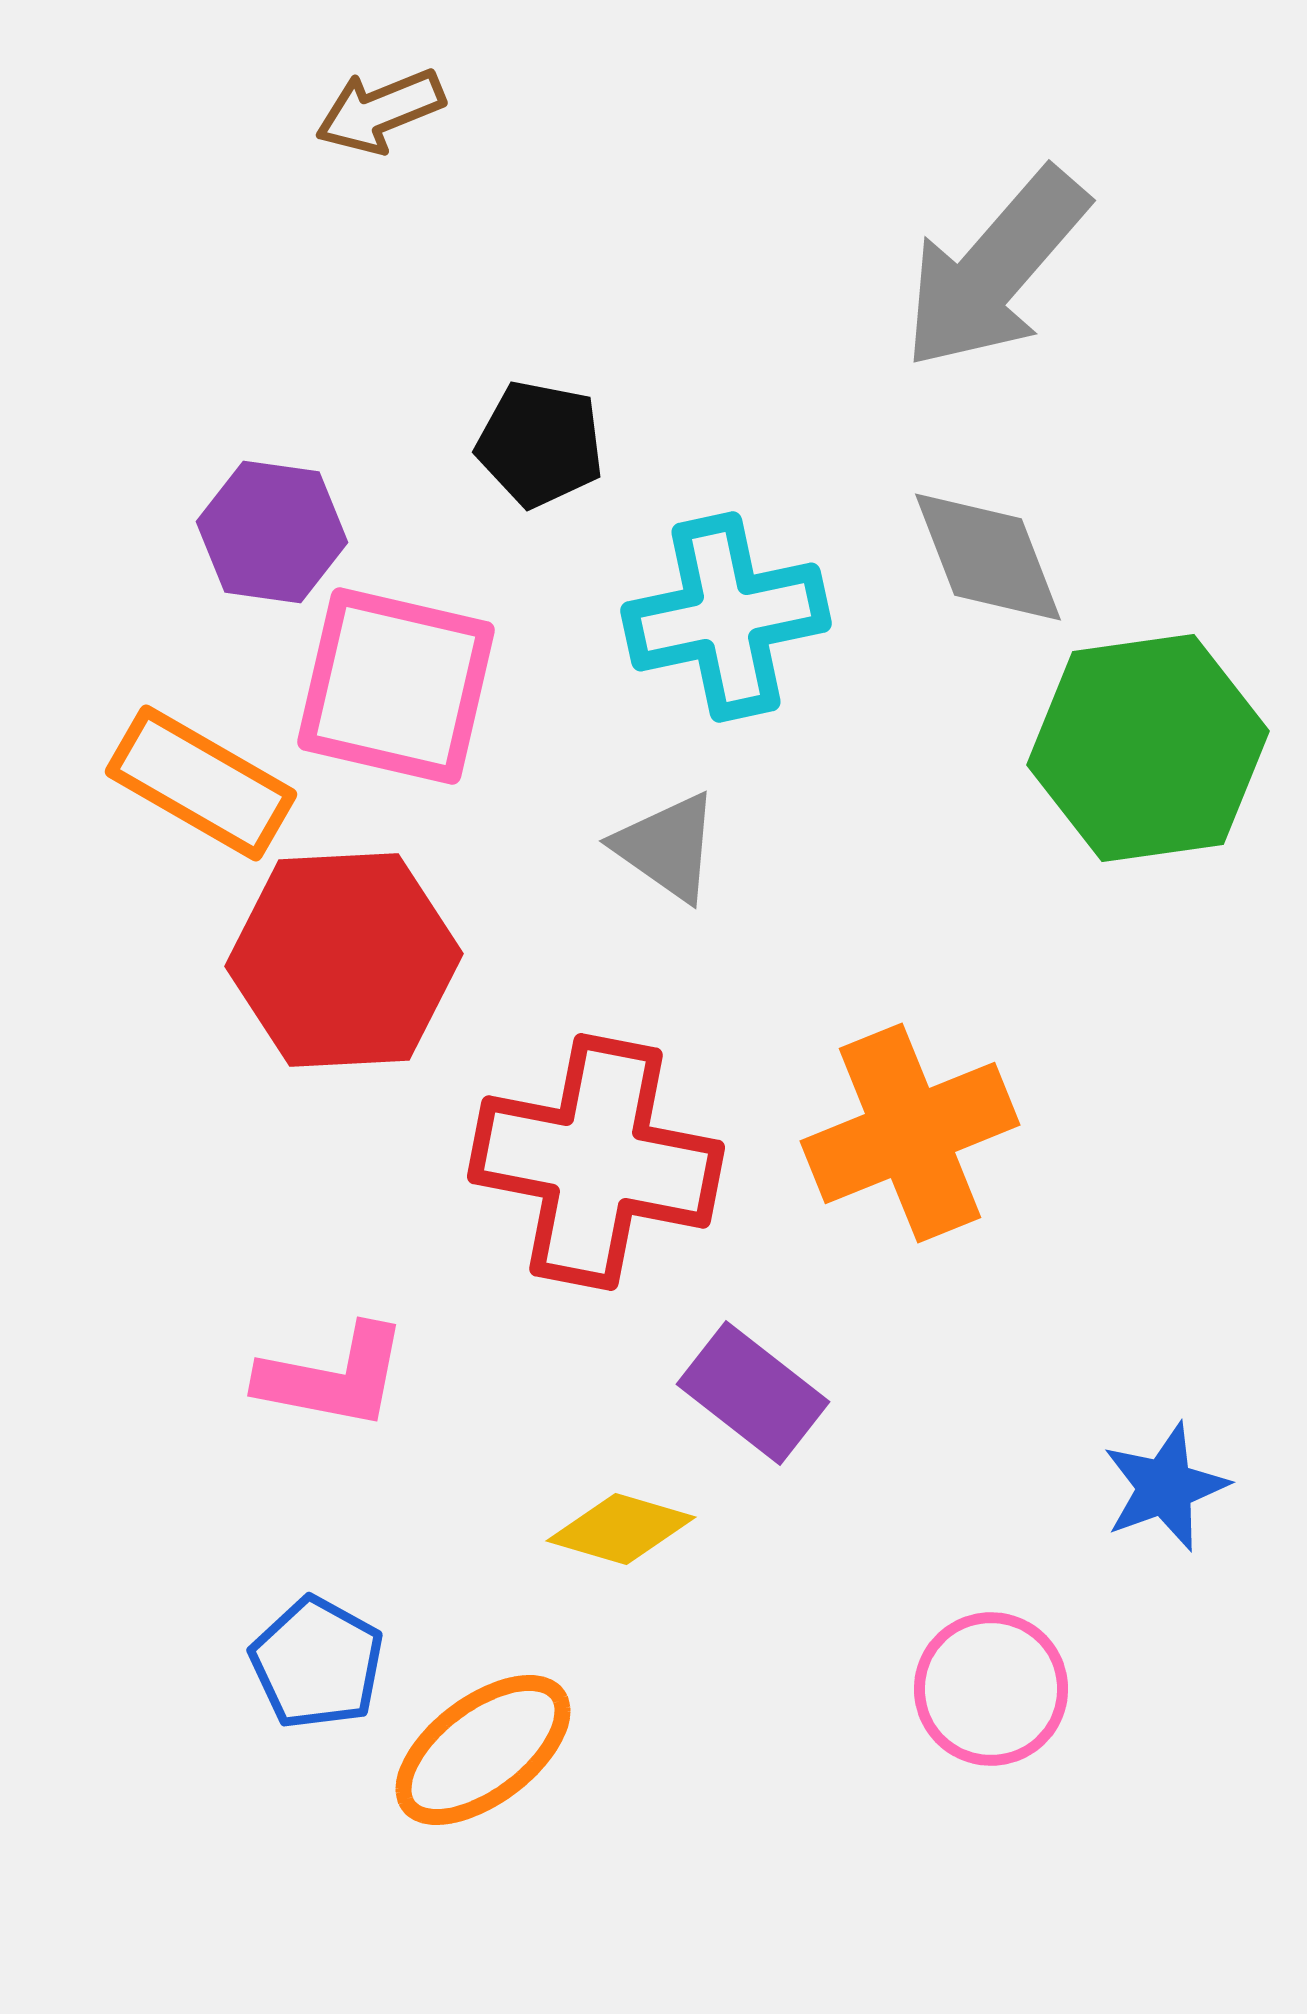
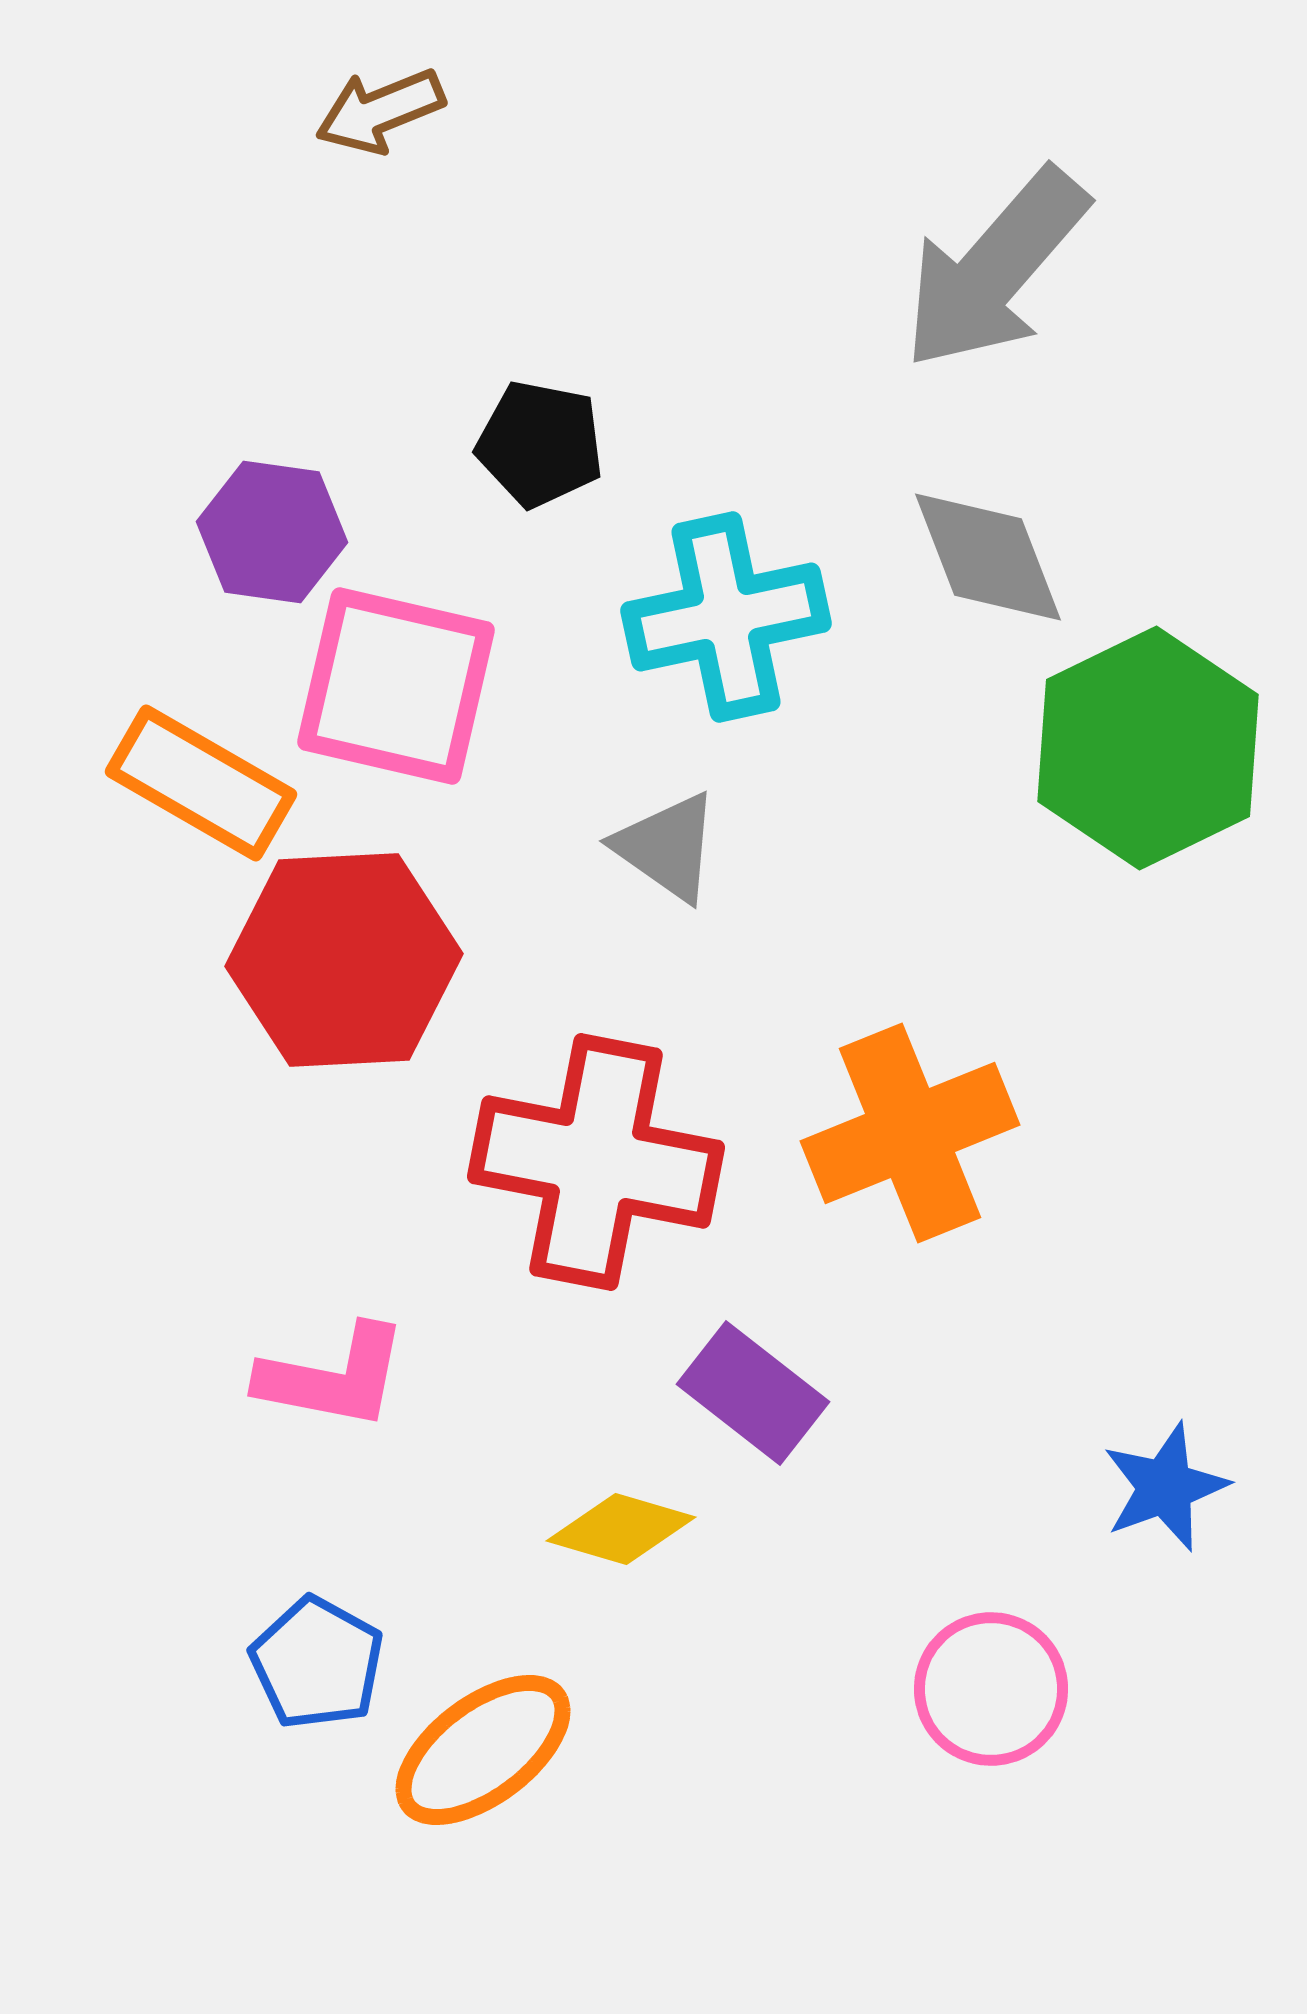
green hexagon: rotated 18 degrees counterclockwise
